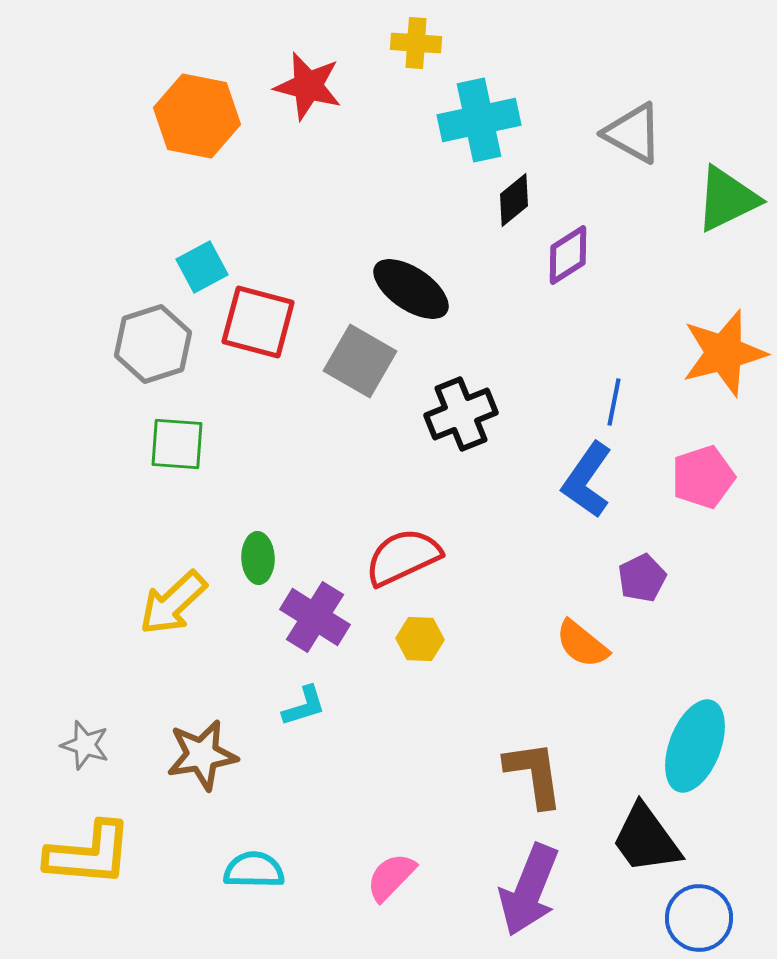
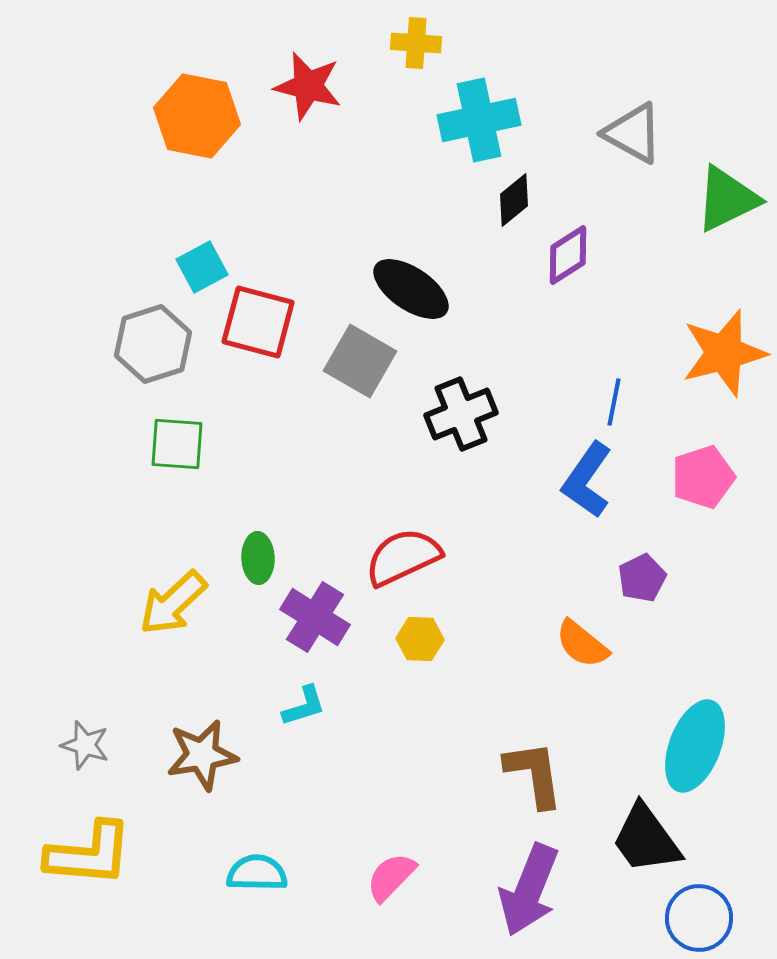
cyan semicircle: moved 3 px right, 3 px down
